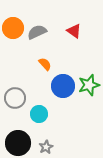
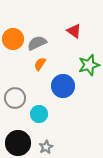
orange circle: moved 11 px down
gray semicircle: moved 11 px down
orange semicircle: moved 5 px left; rotated 104 degrees counterclockwise
green star: moved 20 px up
